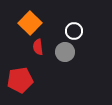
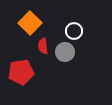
red semicircle: moved 5 px right, 1 px up
red pentagon: moved 1 px right, 8 px up
